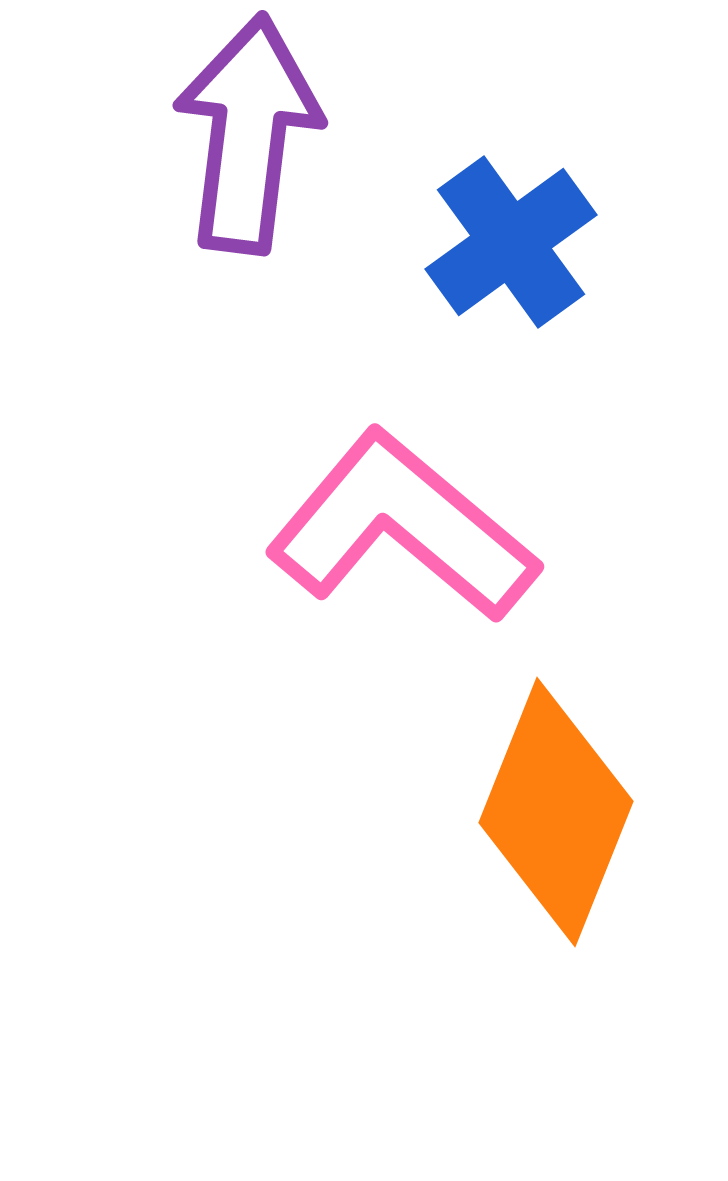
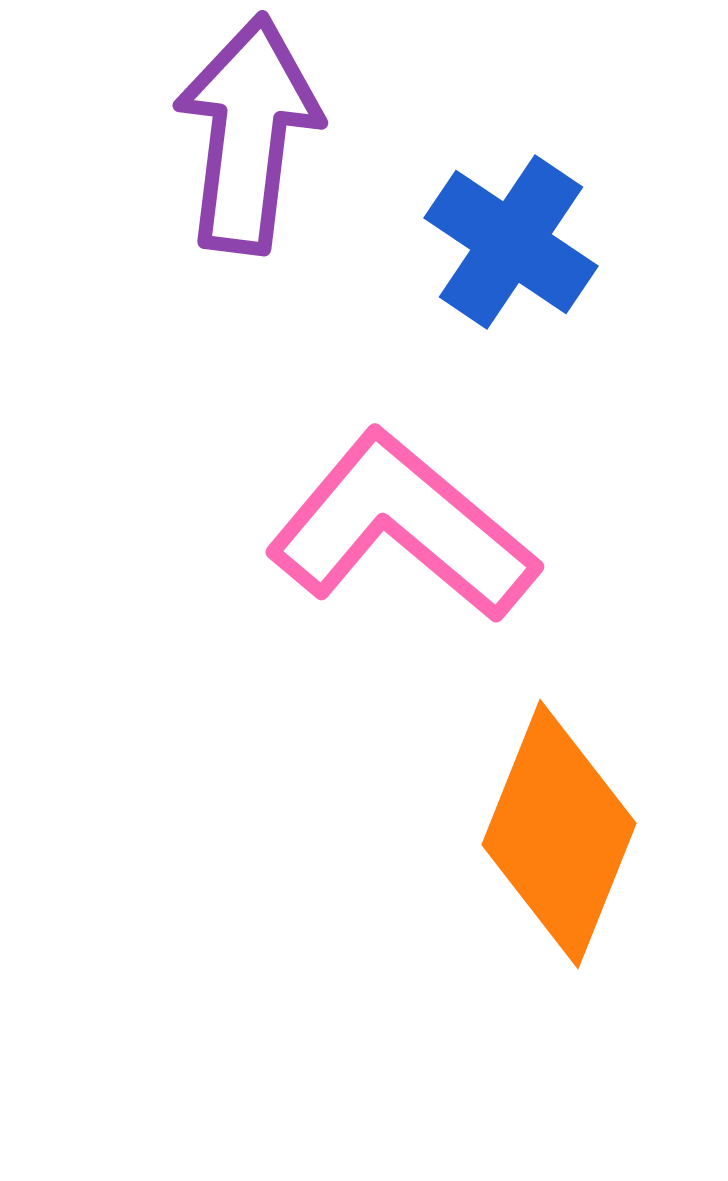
blue cross: rotated 20 degrees counterclockwise
orange diamond: moved 3 px right, 22 px down
